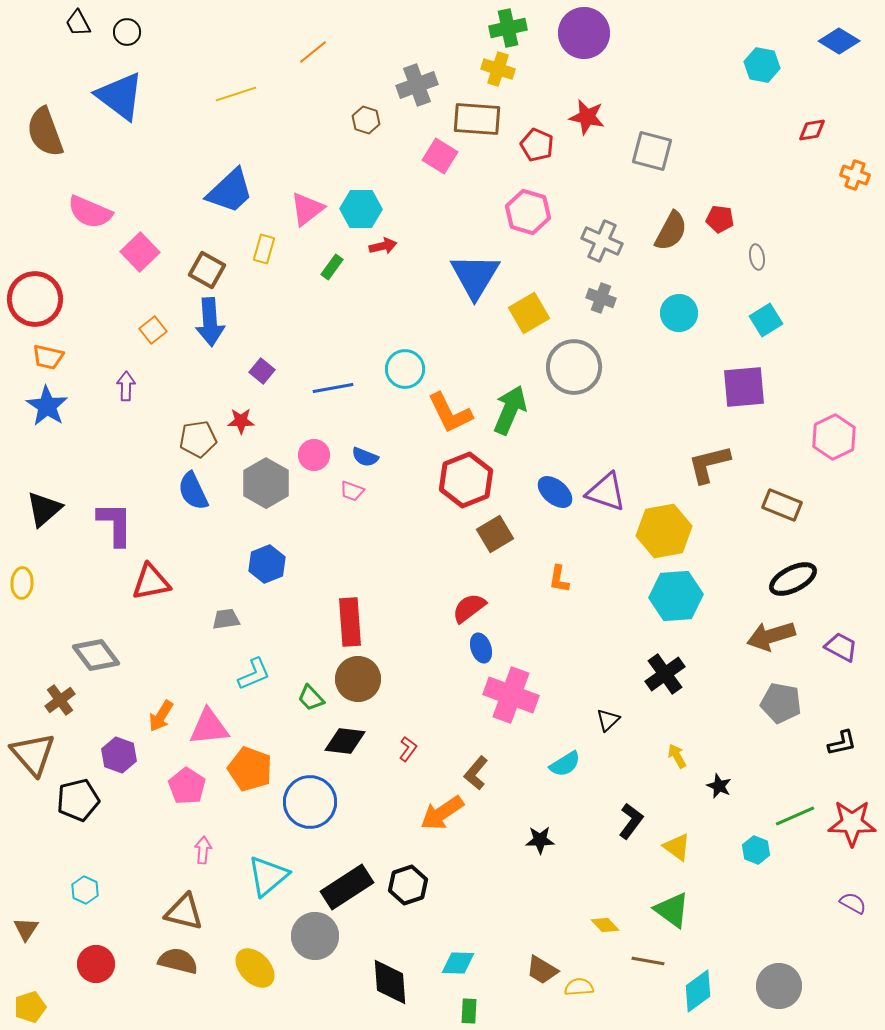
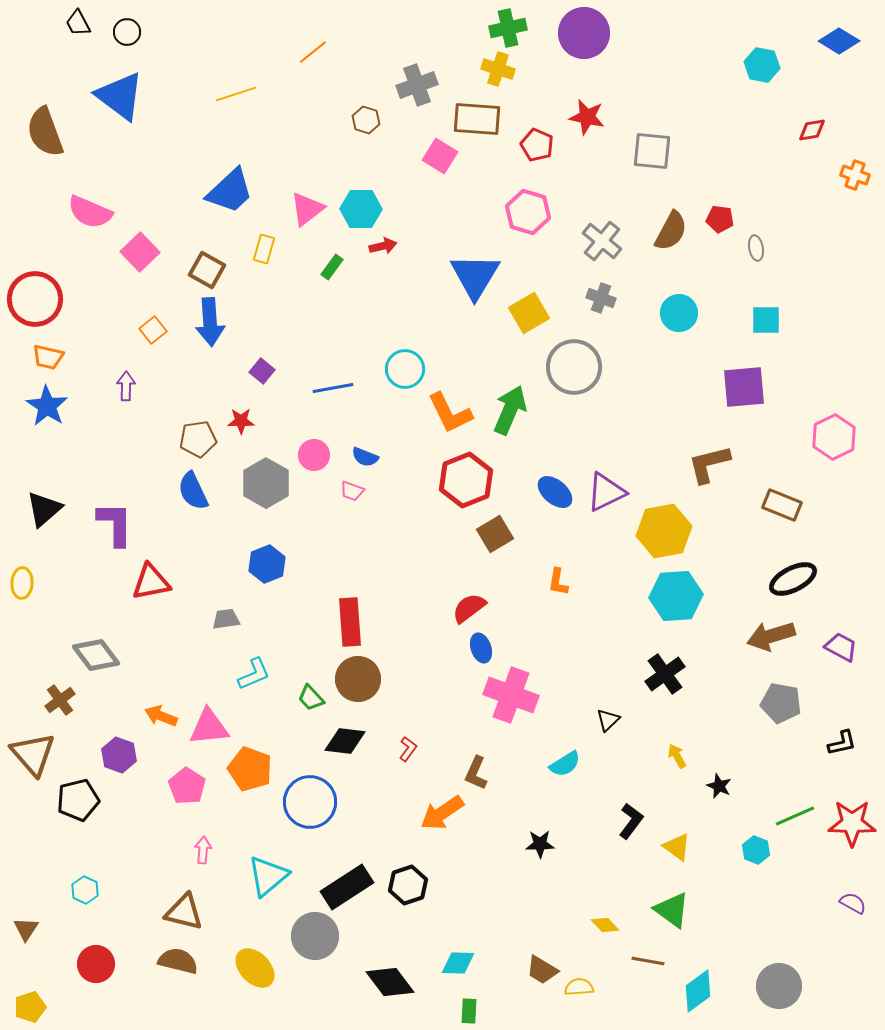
gray square at (652, 151): rotated 9 degrees counterclockwise
gray cross at (602, 241): rotated 15 degrees clockwise
gray ellipse at (757, 257): moved 1 px left, 9 px up
cyan square at (766, 320): rotated 32 degrees clockwise
purple triangle at (606, 492): rotated 45 degrees counterclockwise
orange L-shape at (559, 579): moved 1 px left, 3 px down
orange arrow at (161, 716): rotated 80 degrees clockwise
brown L-shape at (476, 773): rotated 16 degrees counterclockwise
black star at (540, 840): moved 4 px down
black diamond at (390, 982): rotated 33 degrees counterclockwise
